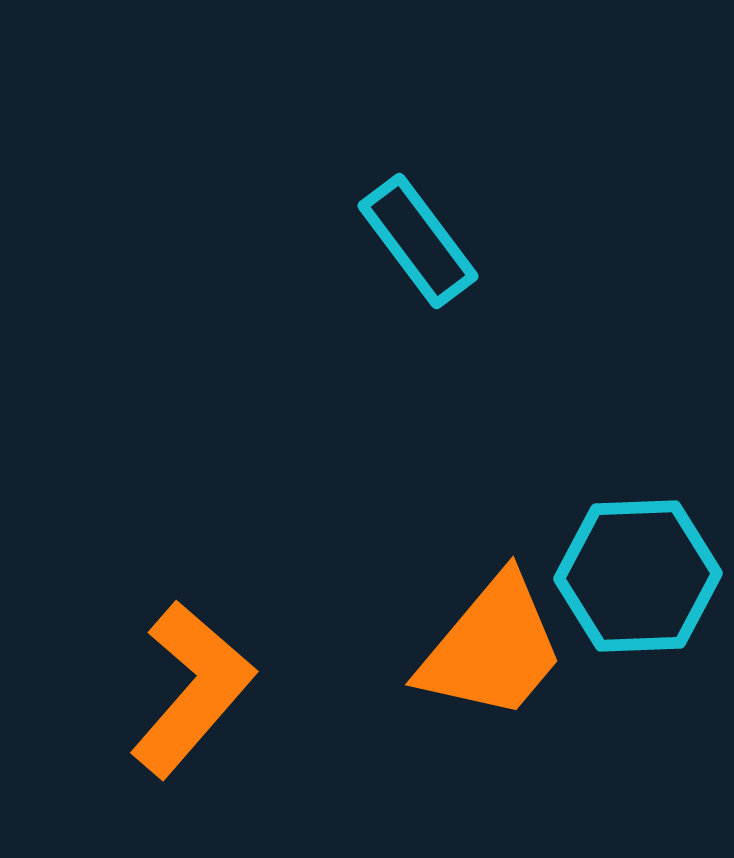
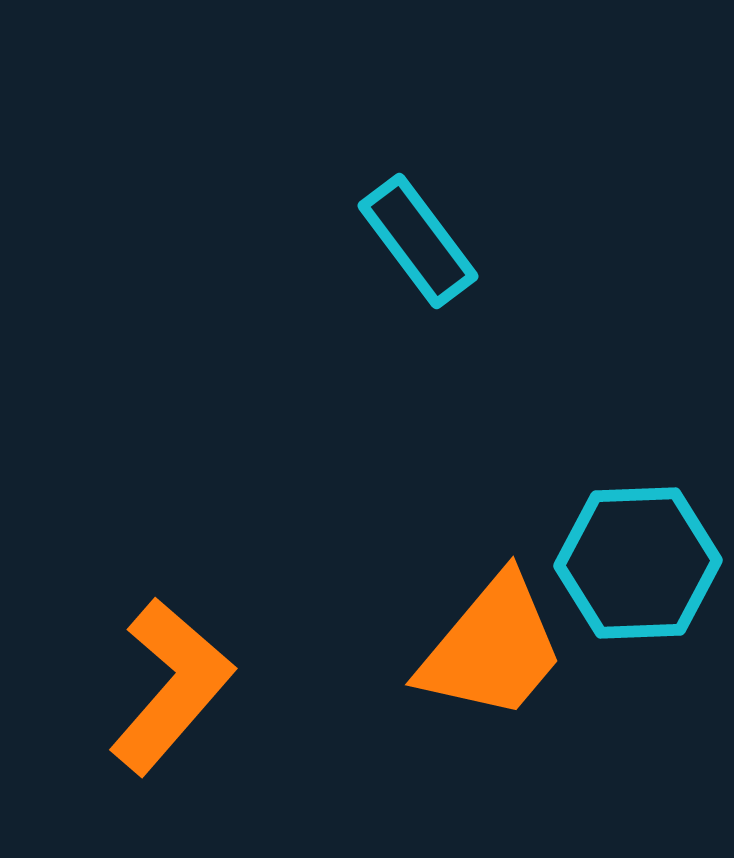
cyan hexagon: moved 13 px up
orange L-shape: moved 21 px left, 3 px up
